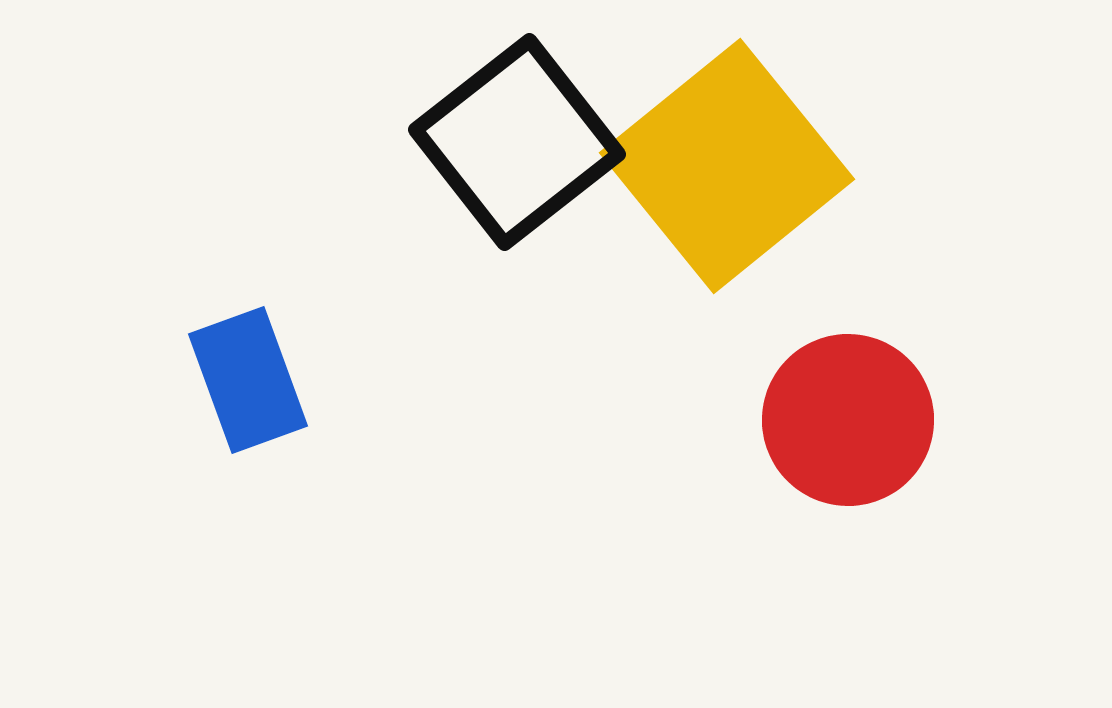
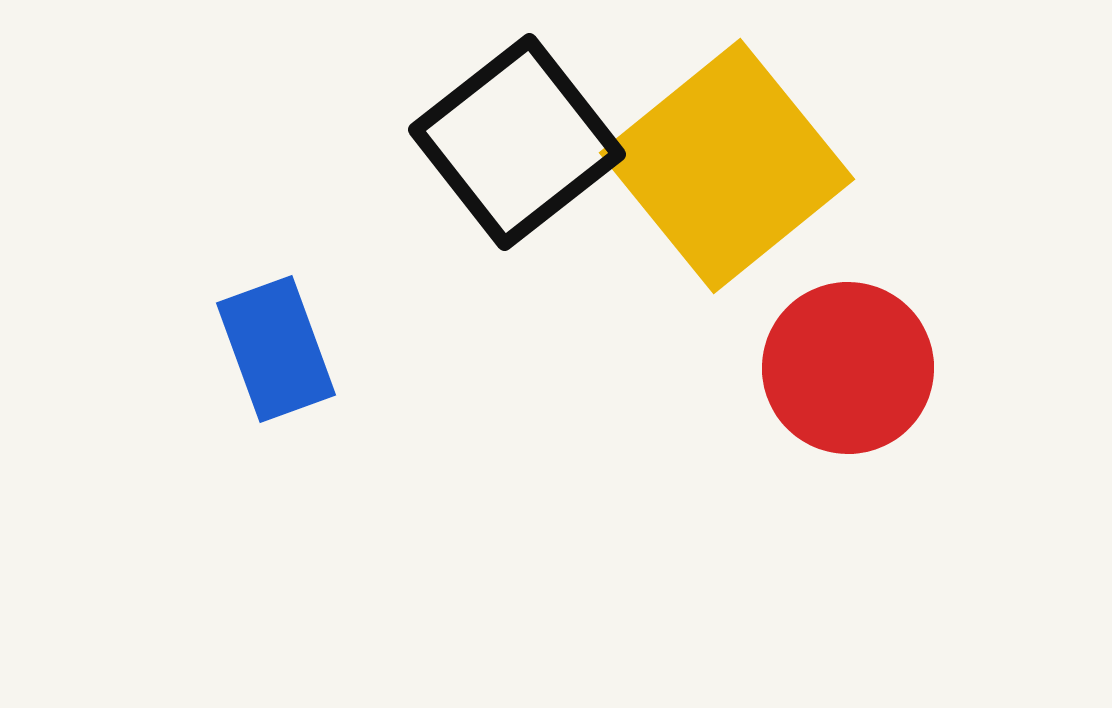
blue rectangle: moved 28 px right, 31 px up
red circle: moved 52 px up
